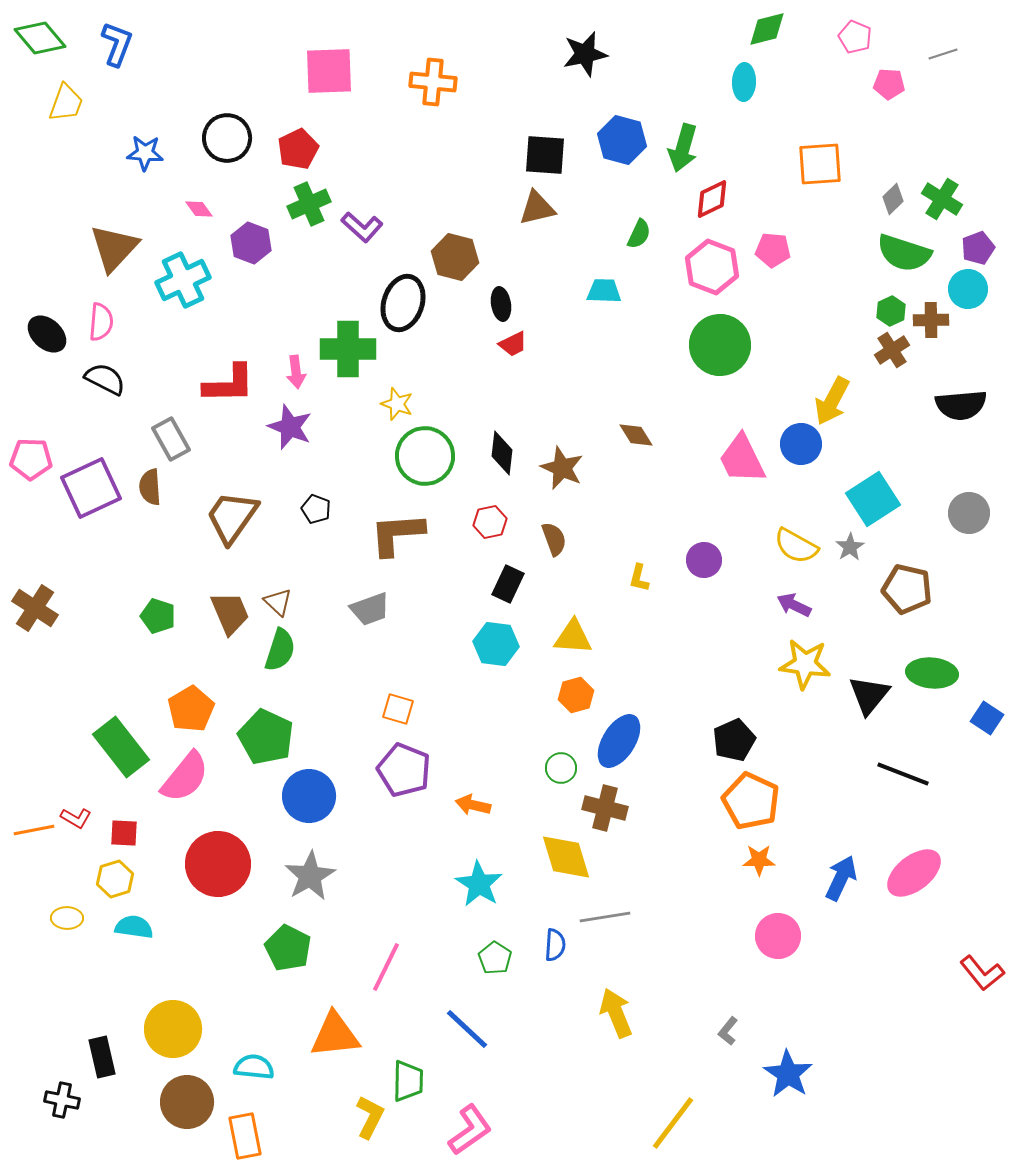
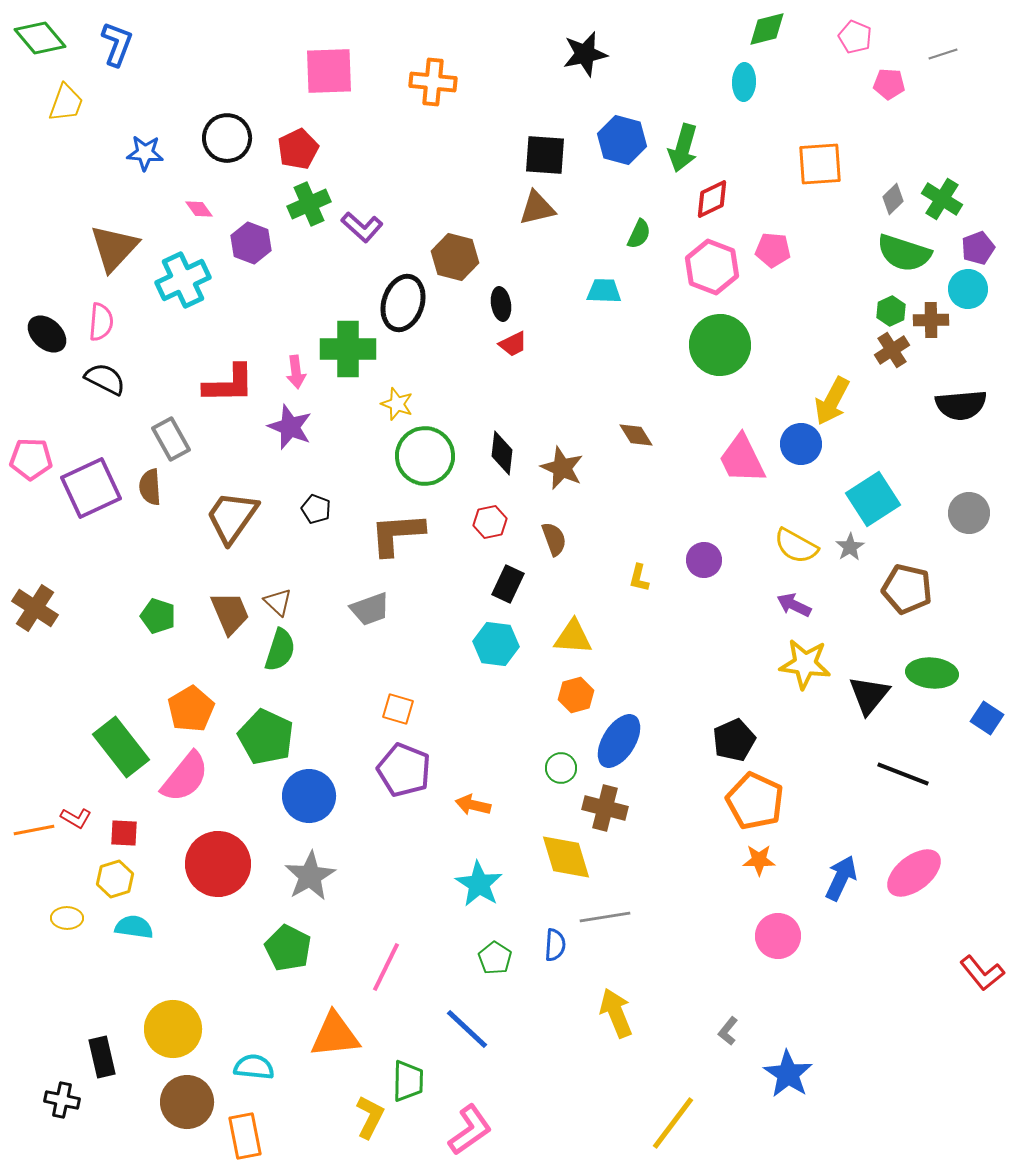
orange pentagon at (751, 801): moved 4 px right
